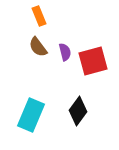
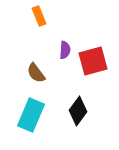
brown semicircle: moved 2 px left, 26 px down
purple semicircle: moved 2 px up; rotated 18 degrees clockwise
